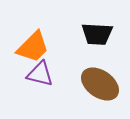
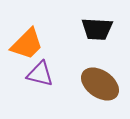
black trapezoid: moved 5 px up
orange trapezoid: moved 6 px left, 3 px up
